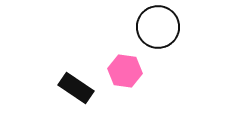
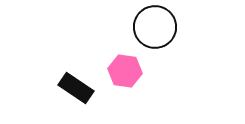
black circle: moved 3 px left
